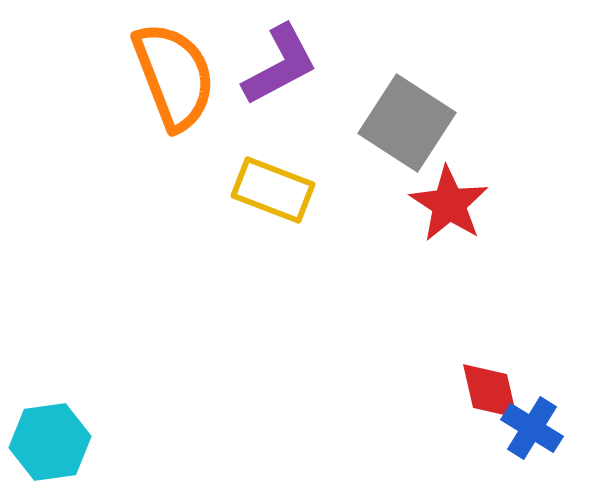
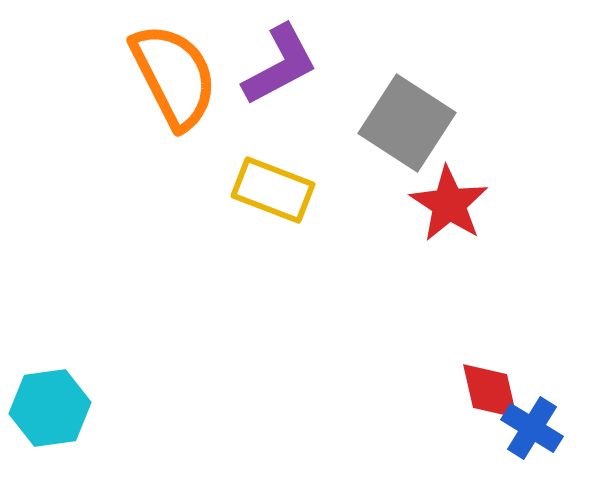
orange semicircle: rotated 6 degrees counterclockwise
cyan hexagon: moved 34 px up
